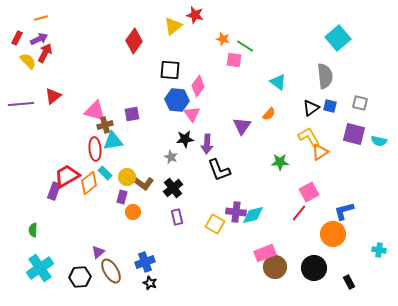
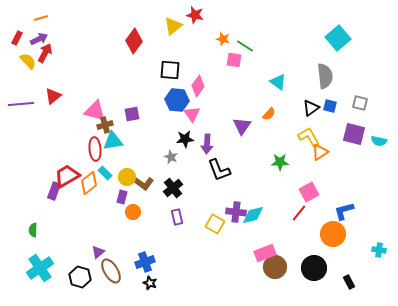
black hexagon at (80, 277): rotated 20 degrees clockwise
